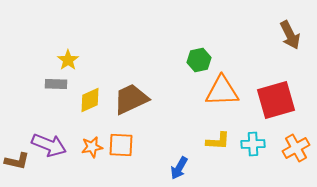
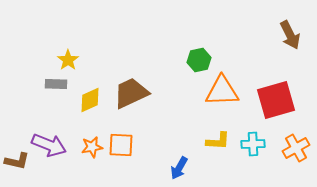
brown trapezoid: moved 6 px up
